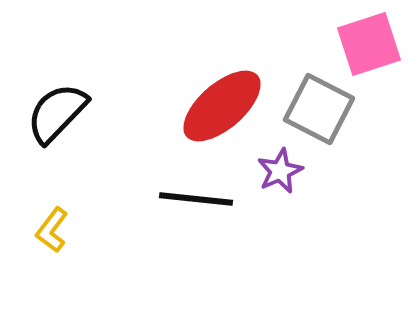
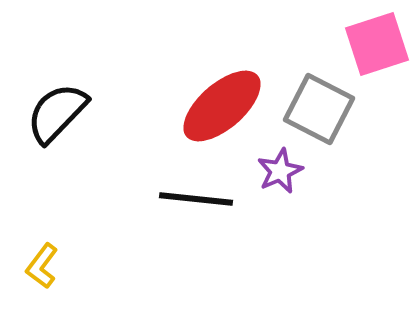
pink square: moved 8 px right
yellow L-shape: moved 10 px left, 36 px down
